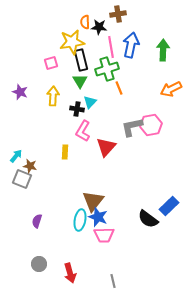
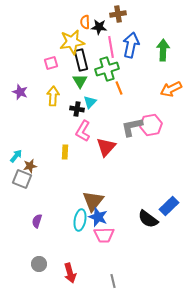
brown star: rotated 24 degrees counterclockwise
